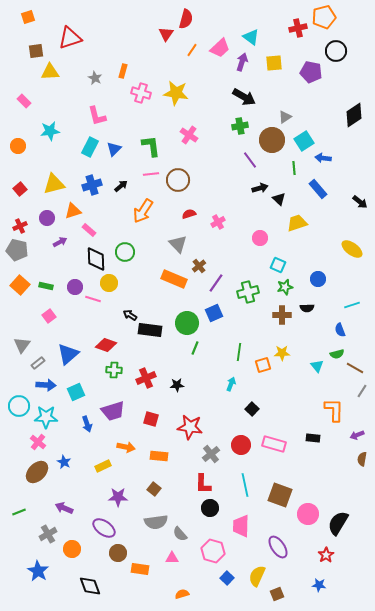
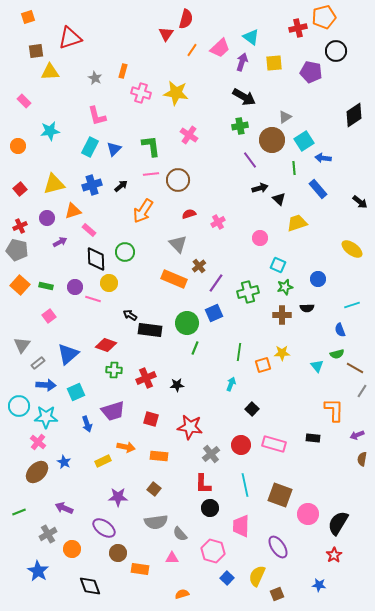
yellow rectangle at (103, 466): moved 5 px up
red star at (326, 555): moved 8 px right
